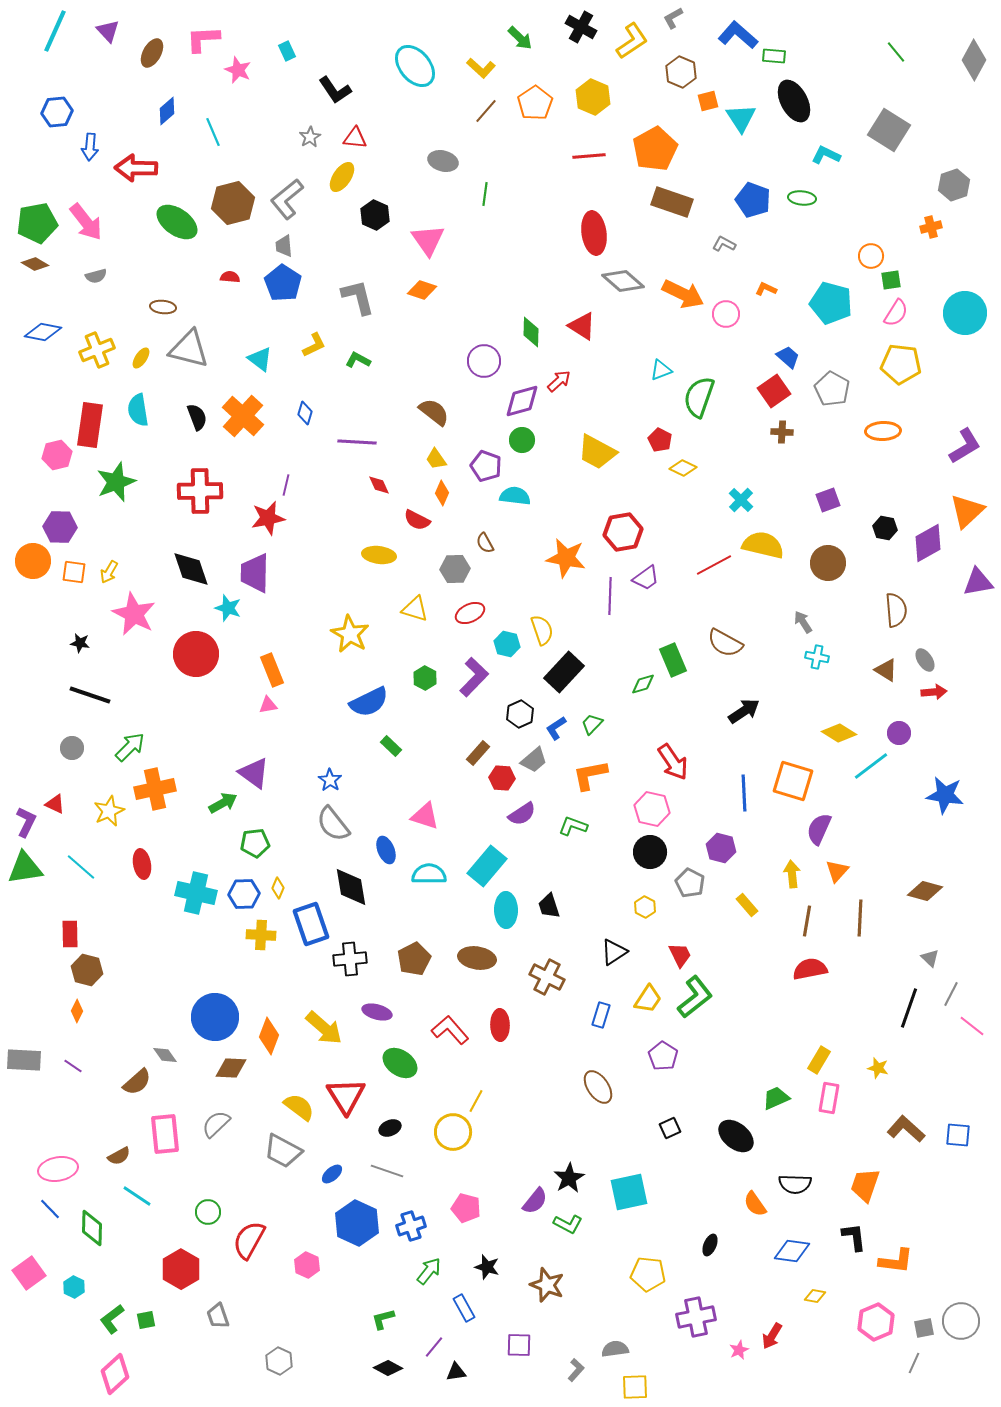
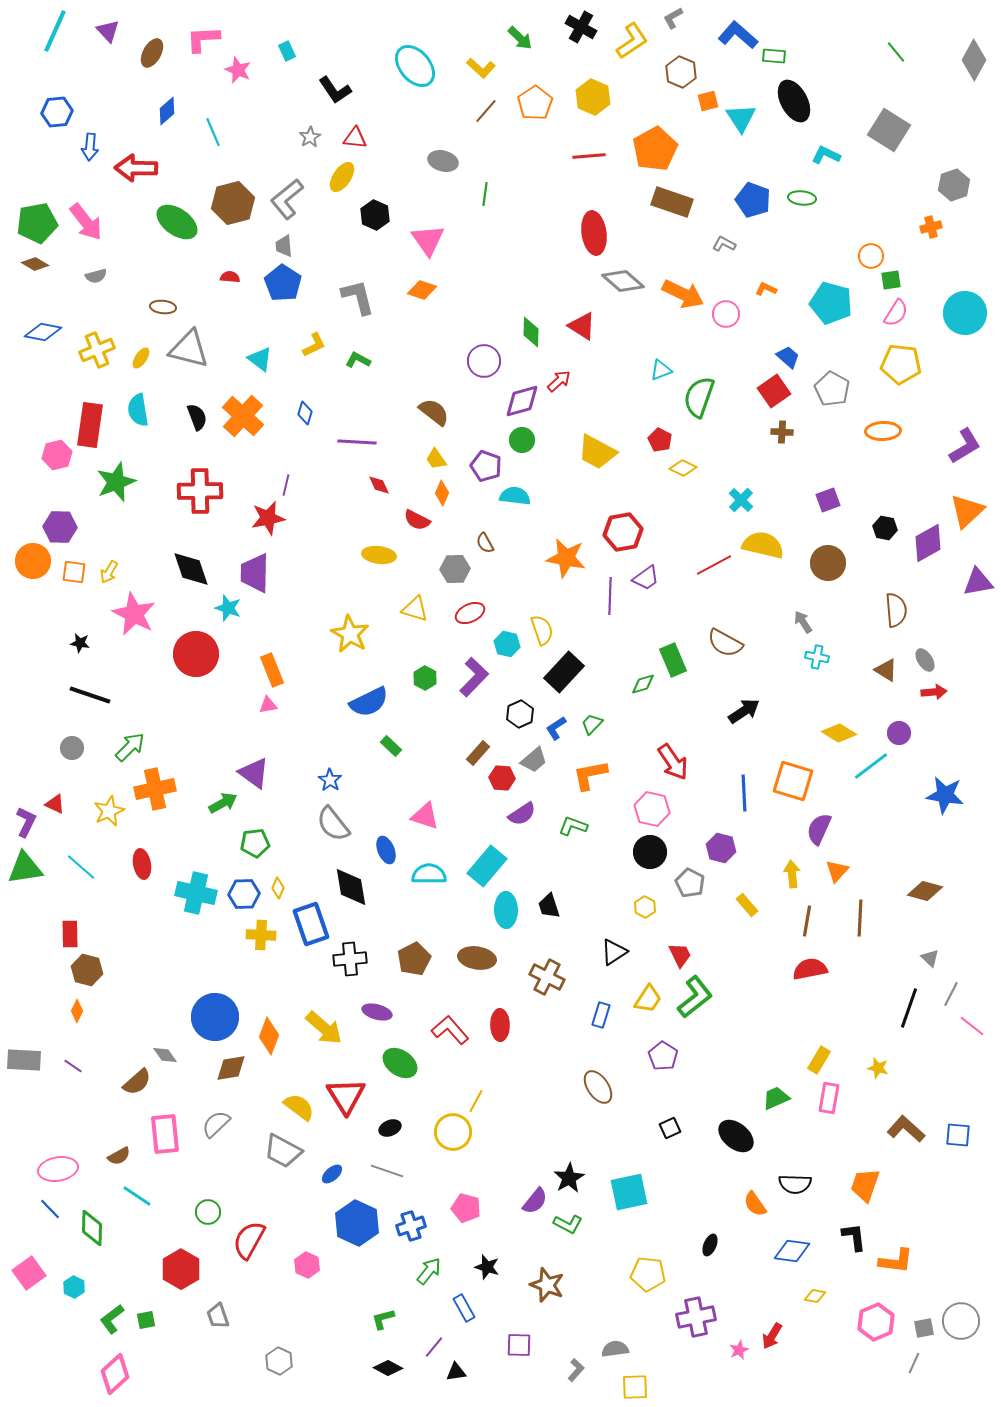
brown diamond at (231, 1068): rotated 12 degrees counterclockwise
